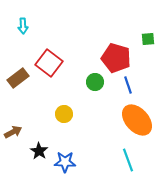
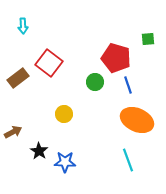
orange ellipse: rotated 24 degrees counterclockwise
